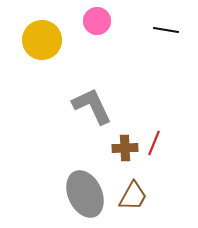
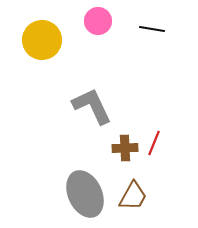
pink circle: moved 1 px right
black line: moved 14 px left, 1 px up
